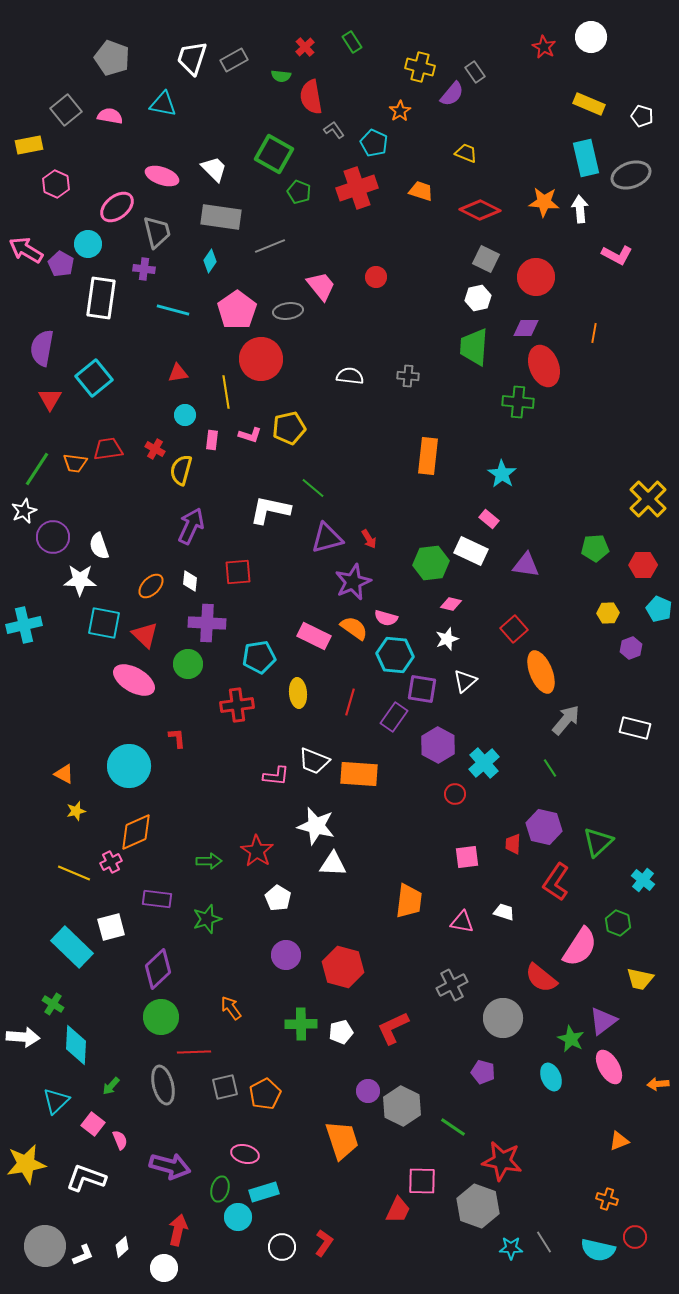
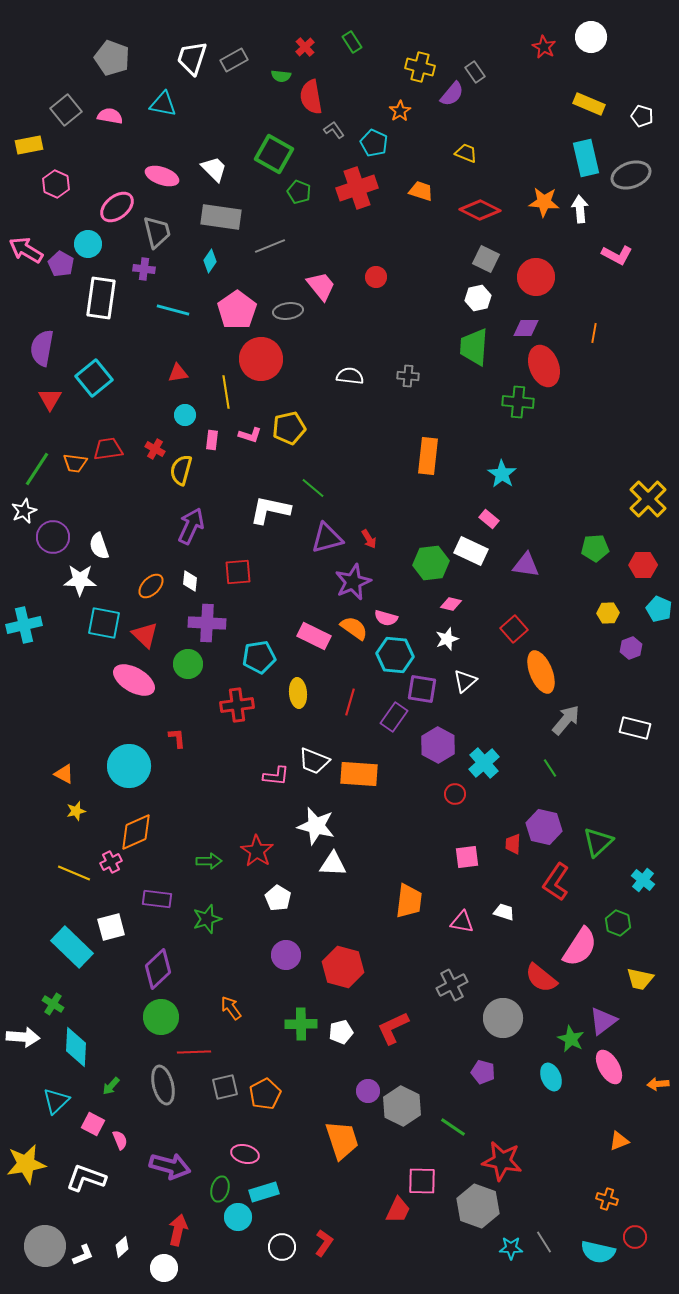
cyan diamond at (76, 1045): moved 2 px down
pink square at (93, 1124): rotated 10 degrees counterclockwise
cyan semicircle at (598, 1250): moved 2 px down
